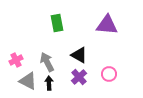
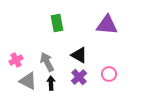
black arrow: moved 2 px right
